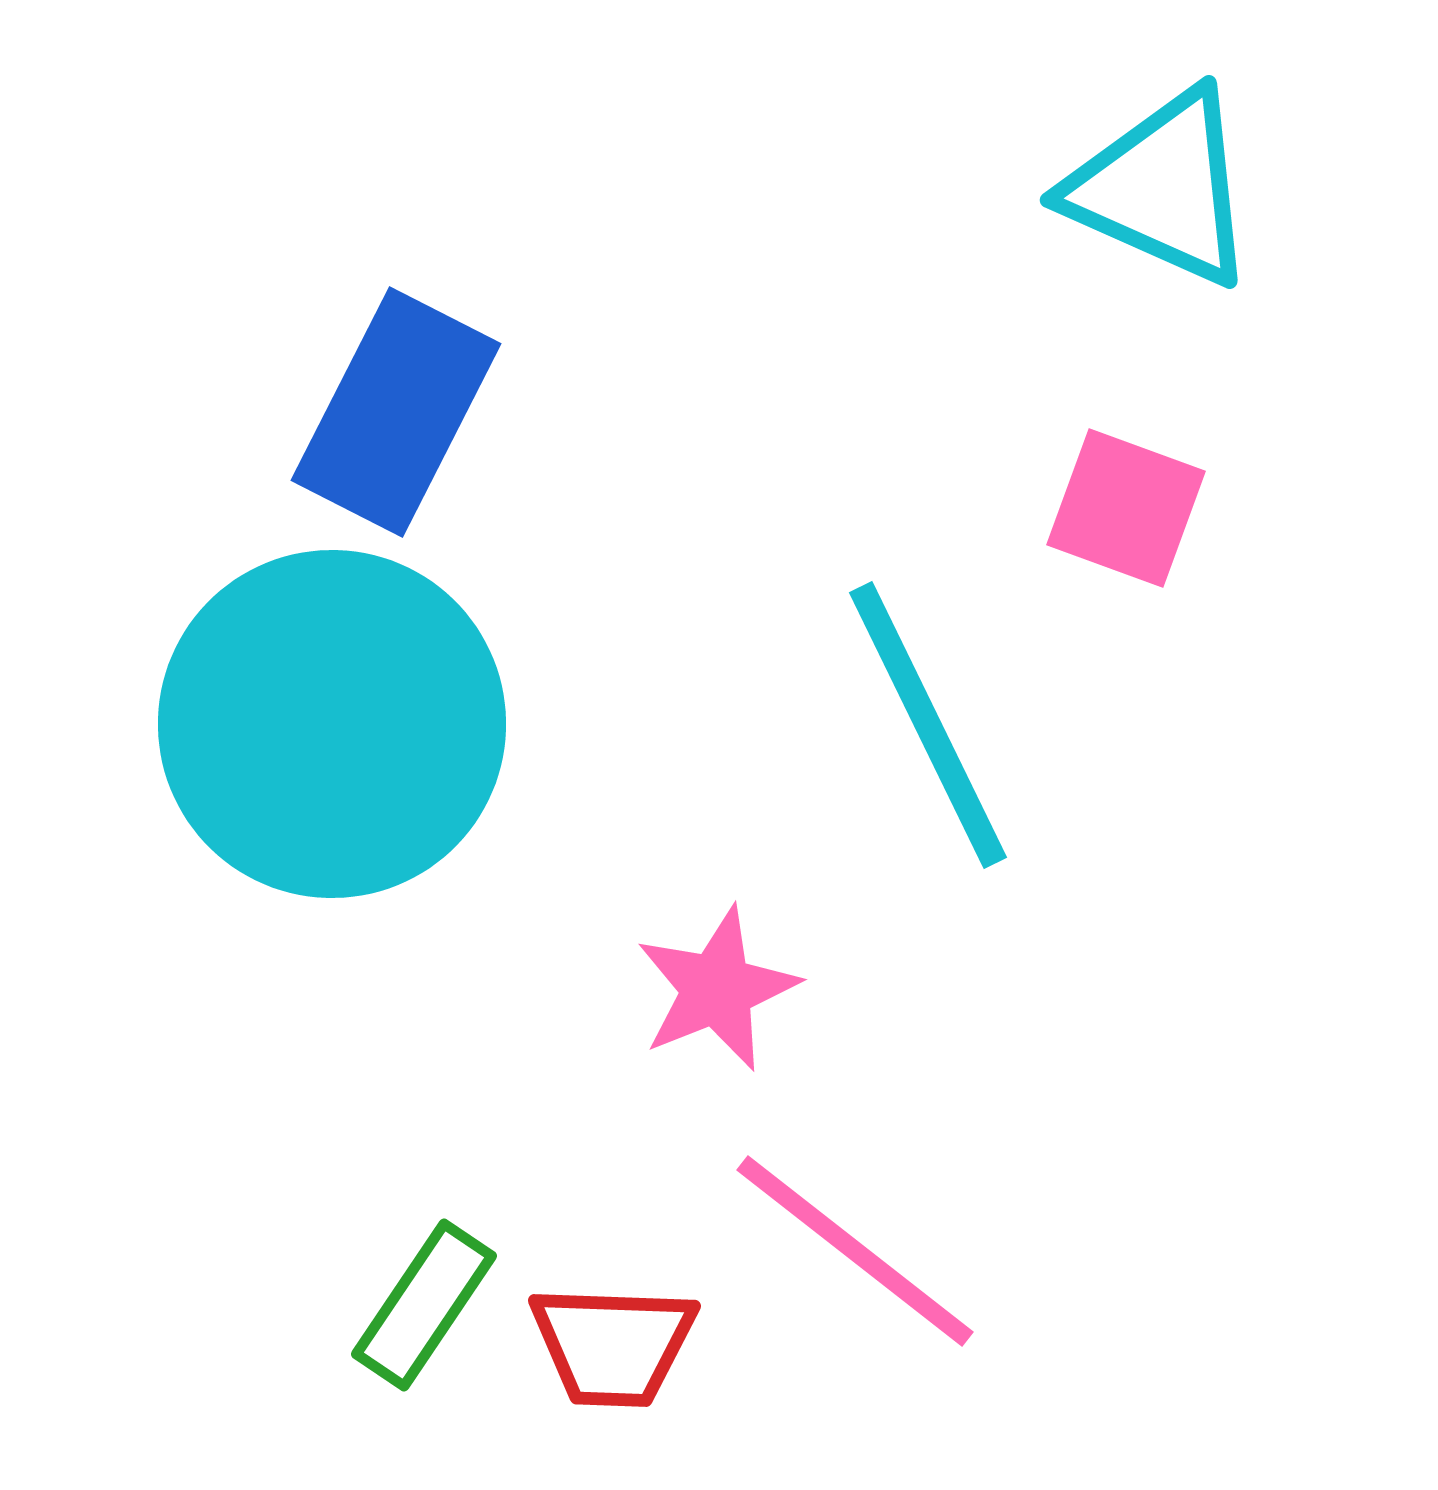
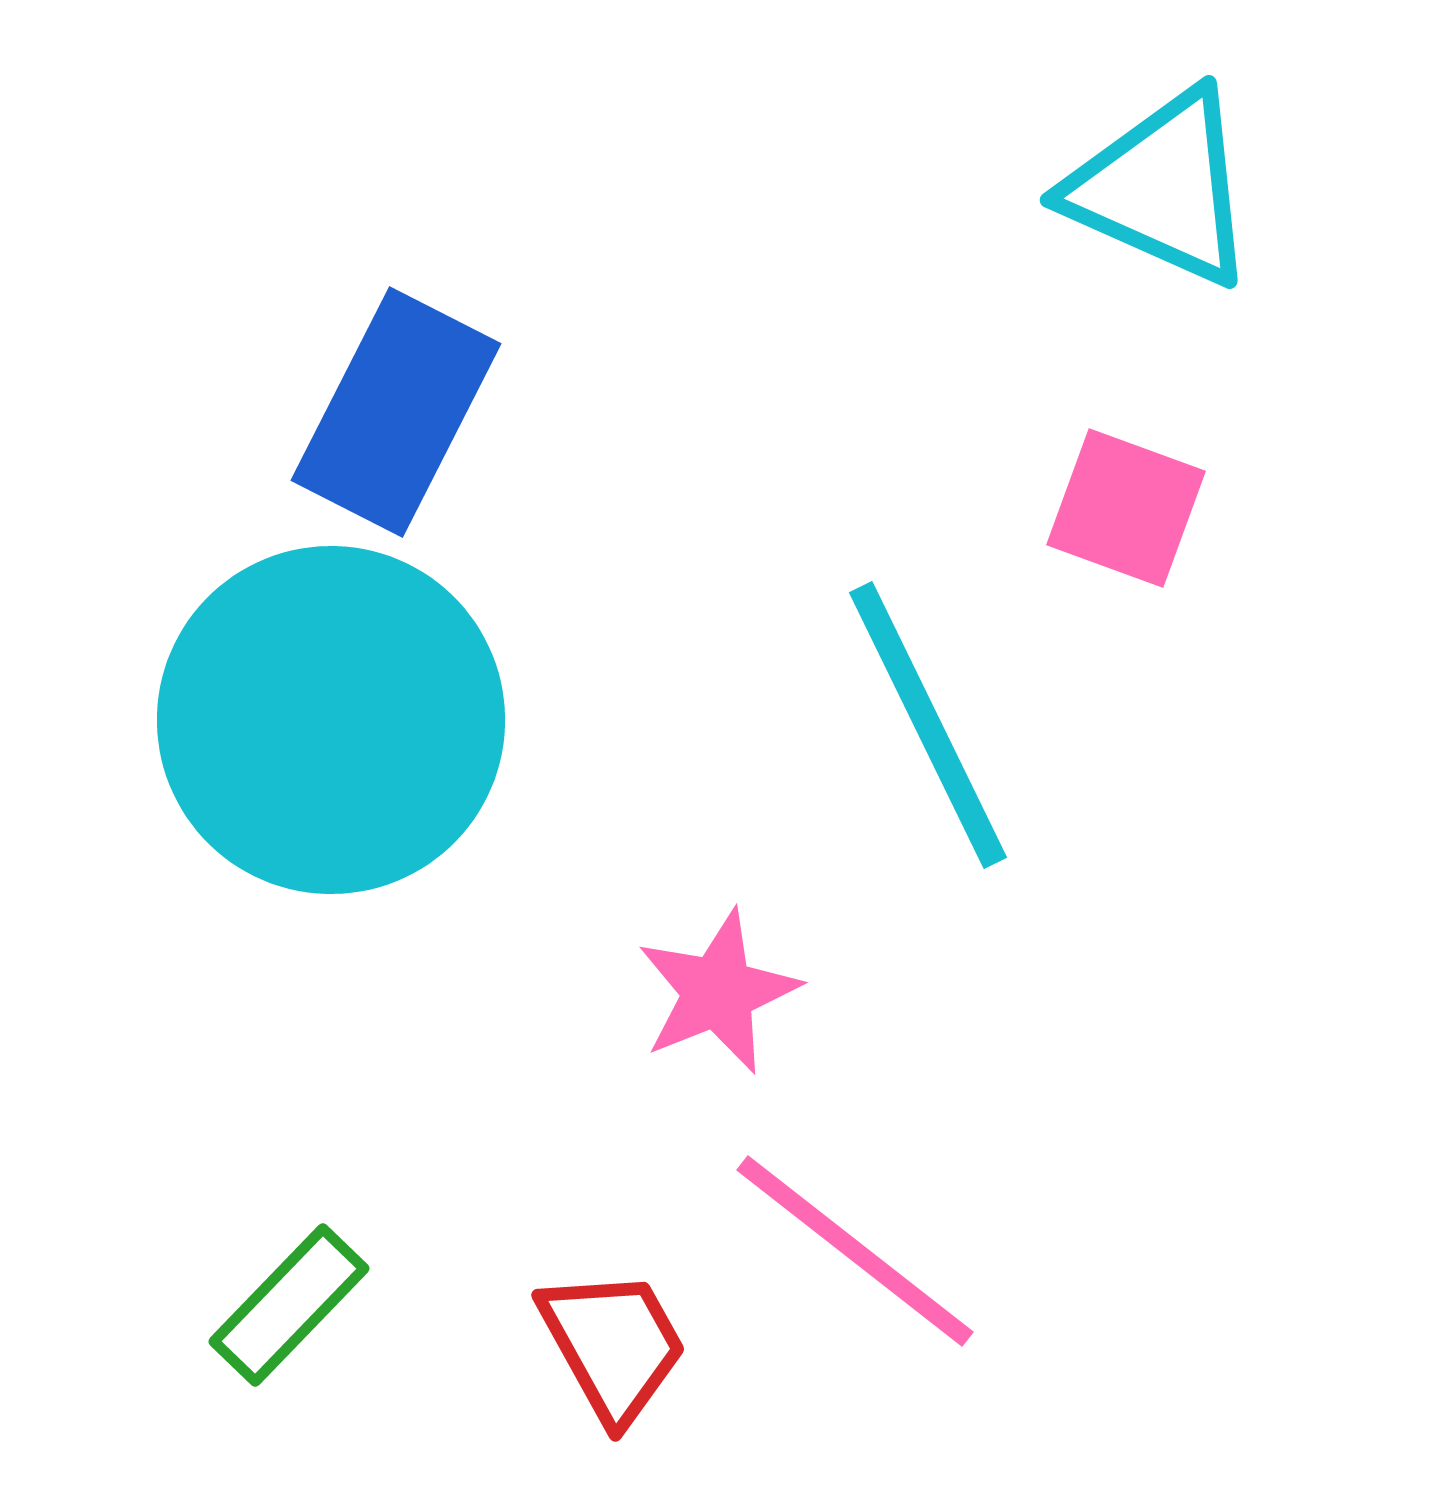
cyan circle: moved 1 px left, 4 px up
pink star: moved 1 px right, 3 px down
green rectangle: moved 135 px left; rotated 10 degrees clockwise
red trapezoid: rotated 121 degrees counterclockwise
